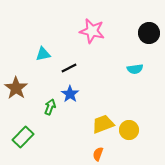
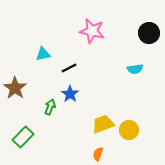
brown star: moved 1 px left
